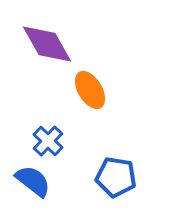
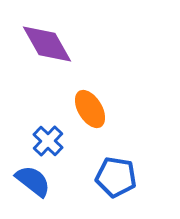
orange ellipse: moved 19 px down
